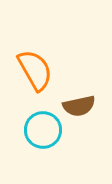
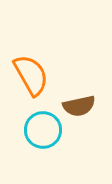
orange semicircle: moved 4 px left, 5 px down
